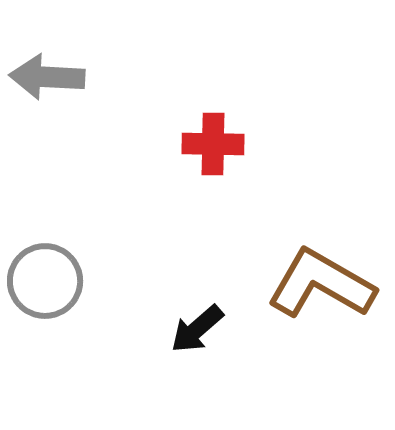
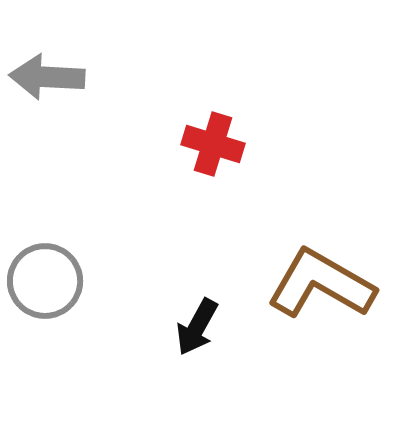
red cross: rotated 16 degrees clockwise
black arrow: moved 2 px up; rotated 20 degrees counterclockwise
